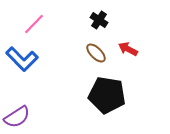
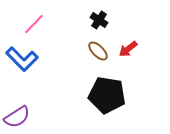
red arrow: rotated 66 degrees counterclockwise
brown ellipse: moved 2 px right, 2 px up
